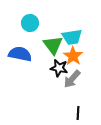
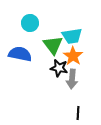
cyan trapezoid: moved 1 px up
gray arrow: rotated 36 degrees counterclockwise
